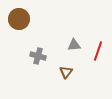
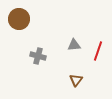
brown triangle: moved 10 px right, 8 px down
